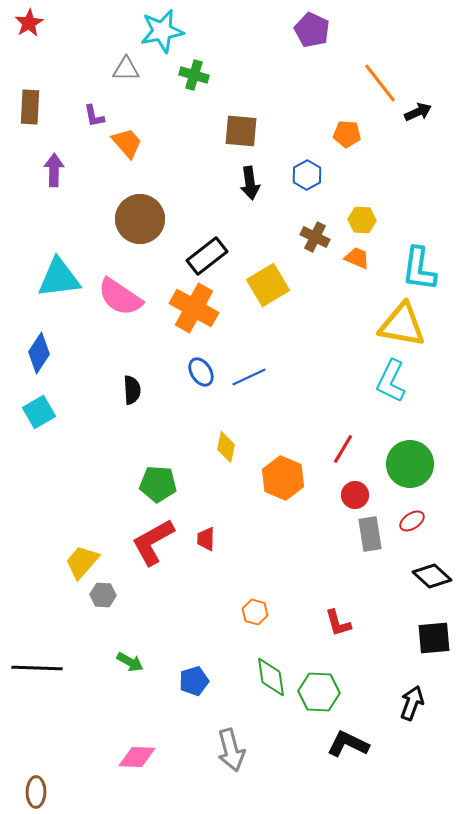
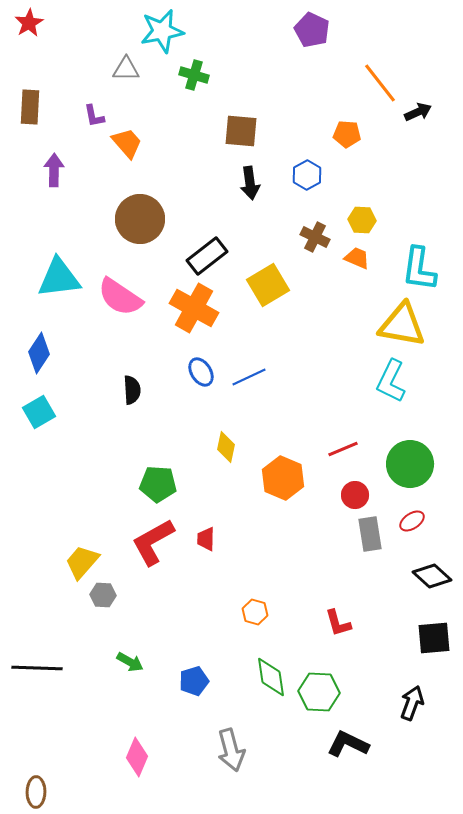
red line at (343, 449): rotated 36 degrees clockwise
pink diamond at (137, 757): rotated 69 degrees counterclockwise
